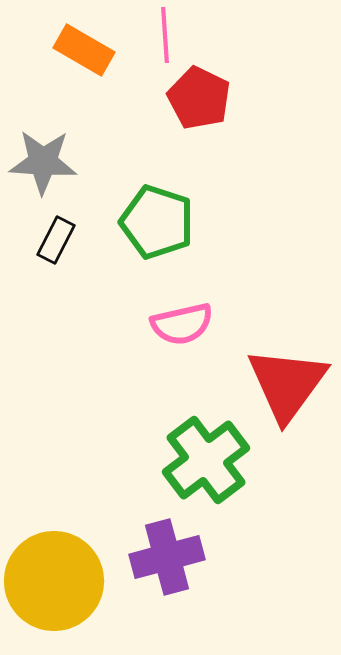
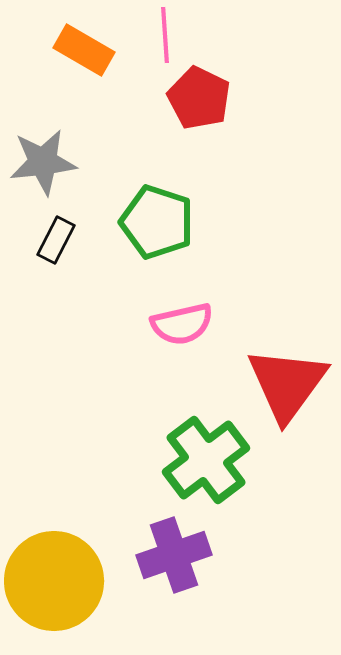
gray star: rotated 10 degrees counterclockwise
purple cross: moved 7 px right, 2 px up; rotated 4 degrees counterclockwise
